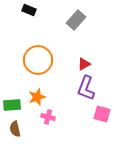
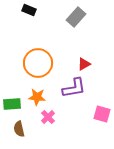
gray rectangle: moved 3 px up
orange circle: moved 3 px down
purple L-shape: moved 12 px left; rotated 120 degrees counterclockwise
orange star: rotated 24 degrees clockwise
green rectangle: moved 1 px up
pink cross: rotated 32 degrees clockwise
brown semicircle: moved 4 px right
